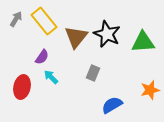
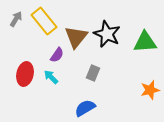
green triangle: moved 2 px right
purple semicircle: moved 15 px right, 2 px up
red ellipse: moved 3 px right, 13 px up
blue semicircle: moved 27 px left, 3 px down
